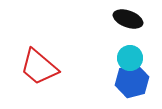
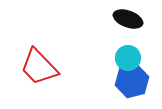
cyan circle: moved 2 px left
red trapezoid: rotated 6 degrees clockwise
